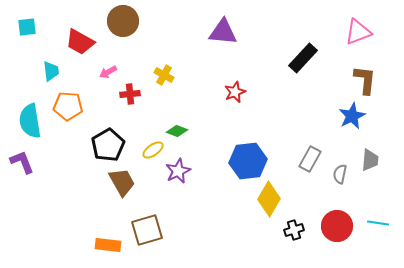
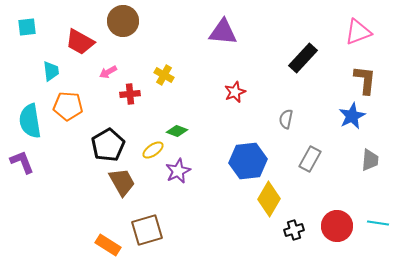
gray semicircle: moved 54 px left, 55 px up
orange rectangle: rotated 25 degrees clockwise
